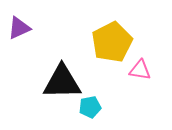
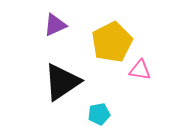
purple triangle: moved 36 px right, 3 px up
black triangle: rotated 33 degrees counterclockwise
cyan pentagon: moved 9 px right, 7 px down
